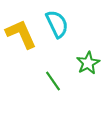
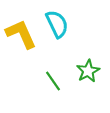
green star: moved 8 px down
